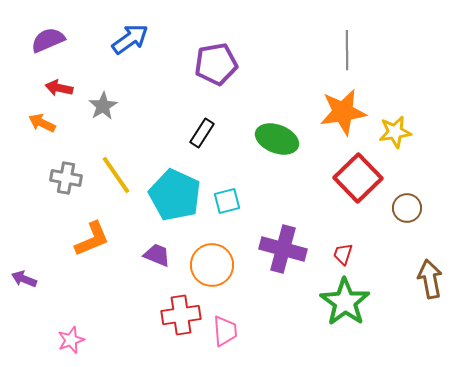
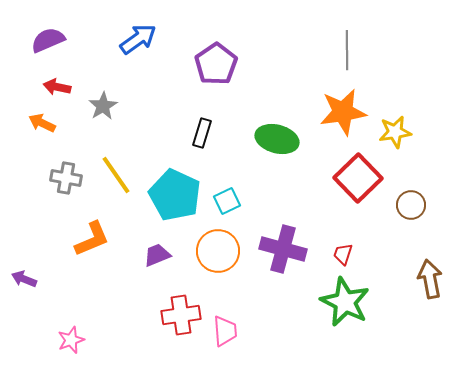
blue arrow: moved 8 px right
purple pentagon: rotated 24 degrees counterclockwise
red arrow: moved 2 px left, 1 px up
black rectangle: rotated 16 degrees counterclockwise
green ellipse: rotated 6 degrees counterclockwise
cyan square: rotated 12 degrees counterclockwise
brown circle: moved 4 px right, 3 px up
purple trapezoid: rotated 44 degrees counterclockwise
orange circle: moved 6 px right, 14 px up
green star: rotated 9 degrees counterclockwise
